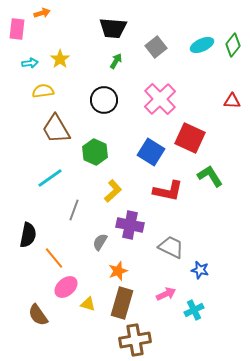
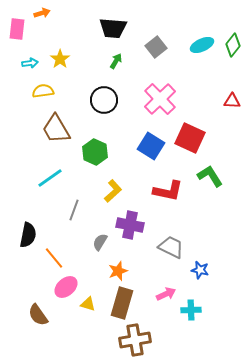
blue square: moved 6 px up
cyan cross: moved 3 px left; rotated 24 degrees clockwise
